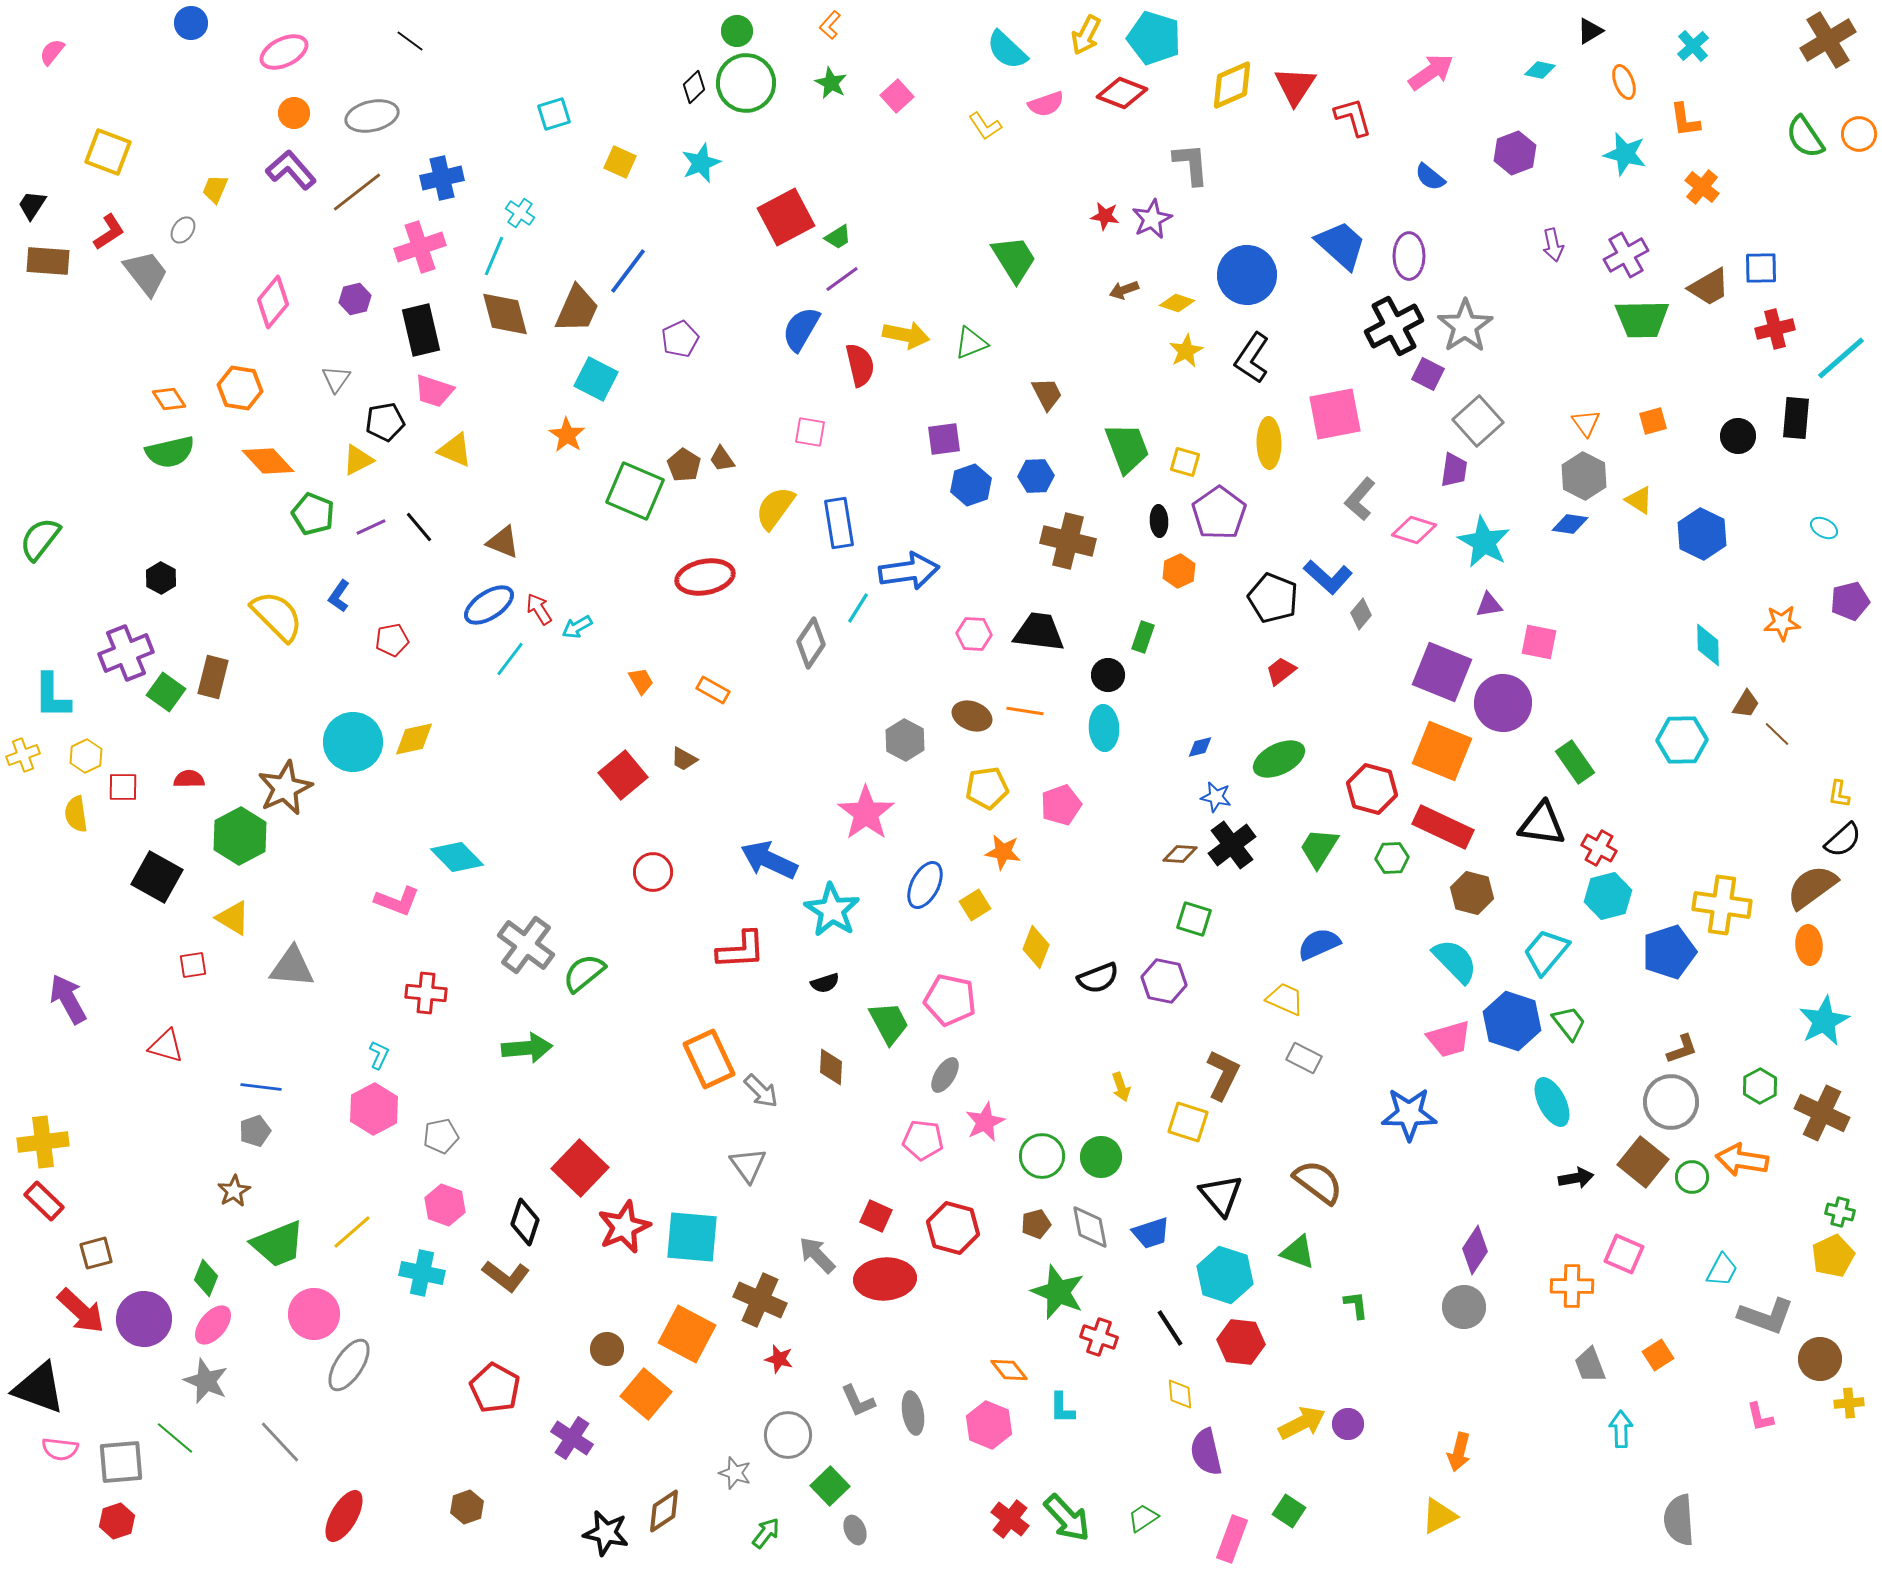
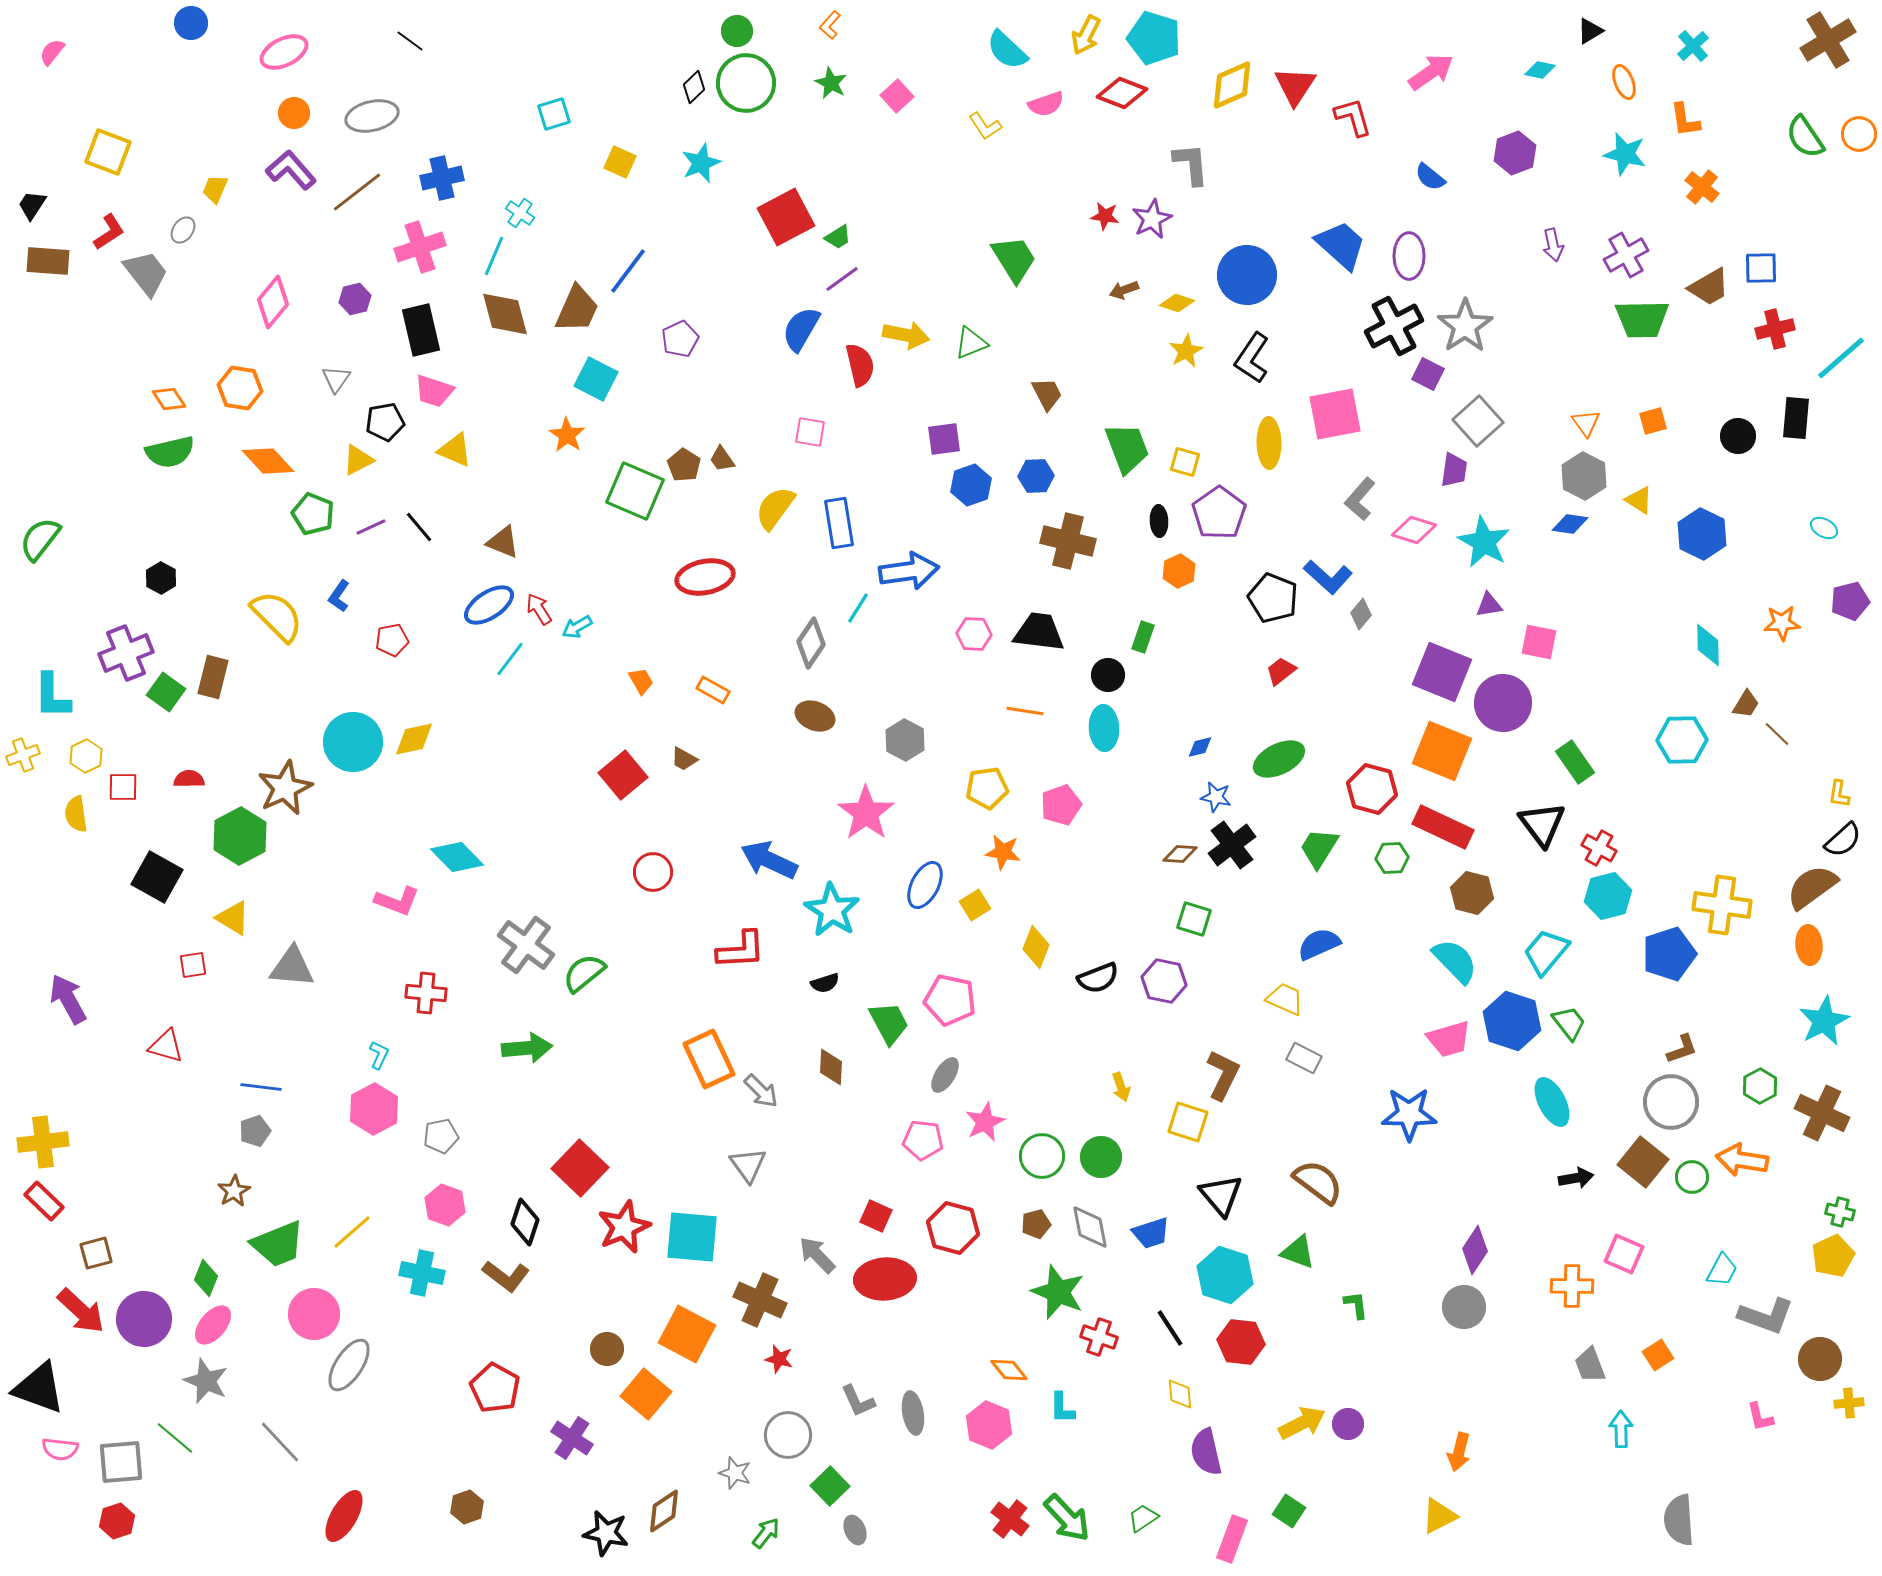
brown ellipse at (972, 716): moved 157 px left
black triangle at (1542, 824): rotated 45 degrees clockwise
blue pentagon at (1669, 952): moved 2 px down
